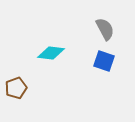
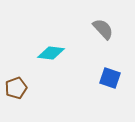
gray semicircle: moved 2 px left; rotated 15 degrees counterclockwise
blue square: moved 6 px right, 17 px down
